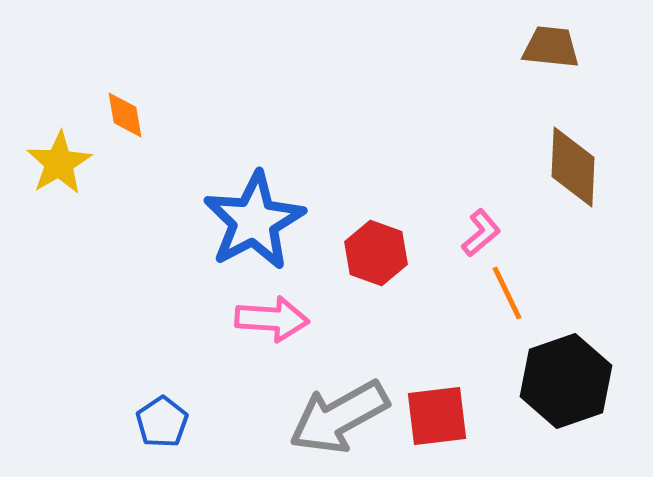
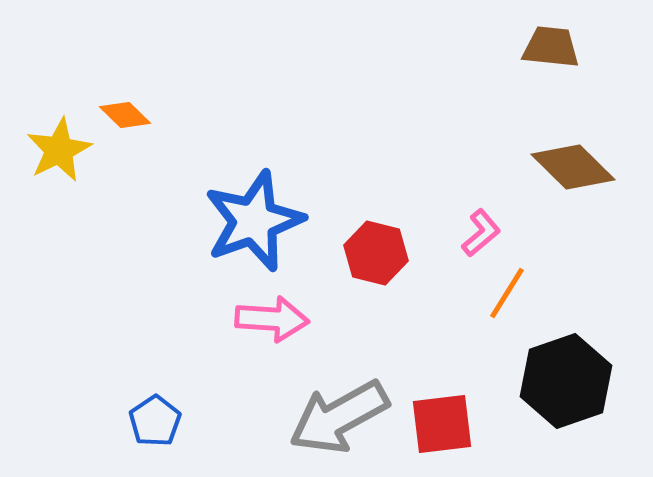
orange diamond: rotated 36 degrees counterclockwise
yellow star: moved 13 px up; rotated 4 degrees clockwise
brown diamond: rotated 48 degrees counterclockwise
blue star: rotated 8 degrees clockwise
red hexagon: rotated 6 degrees counterclockwise
orange line: rotated 58 degrees clockwise
red square: moved 5 px right, 8 px down
blue pentagon: moved 7 px left, 1 px up
